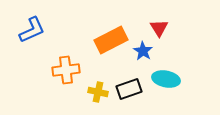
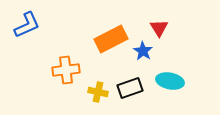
blue L-shape: moved 5 px left, 5 px up
orange rectangle: moved 1 px up
cyan ellipse: moved 4 px right, 2 px down
black rectangle: moved 1 px right, 1 px up
